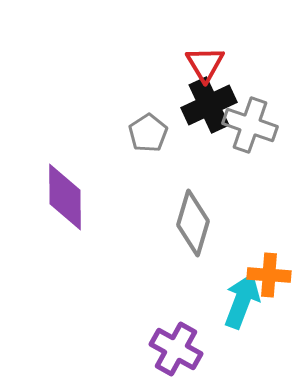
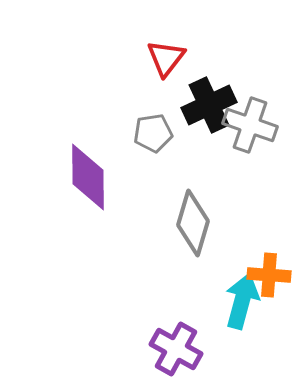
red triangle: moved 39 px left, 6 px up; rotated 9 degrees clockwise
gray pentagon: moved 5 px right; rotated 24 degrees clockwise
purple diamond: moved 23 px right, 20 px up
cyan arrow: rotated 6 degrees counterclockwise
